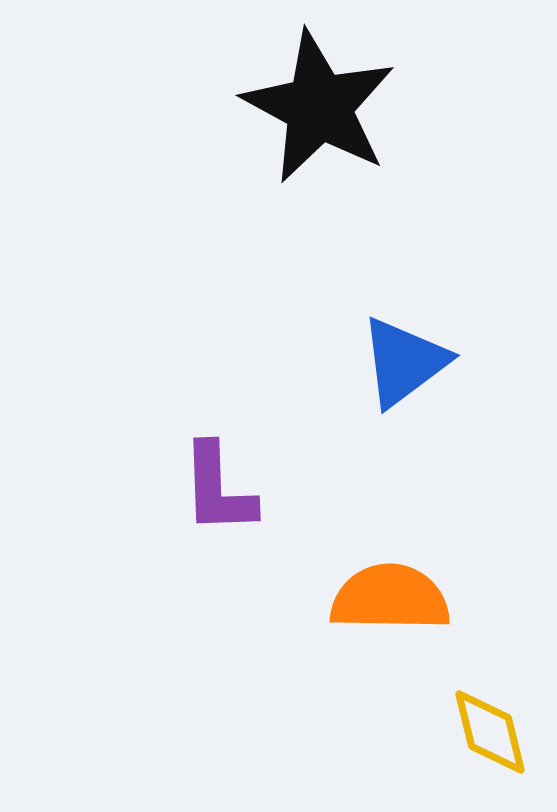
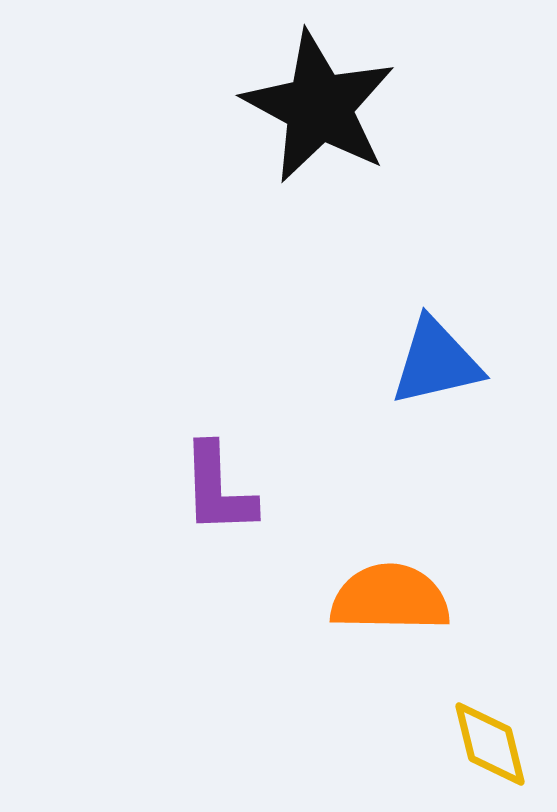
blue triangle: moved 32 px right; rotated 24 degrees clockwise
yellow diamond: moved 12 px down
